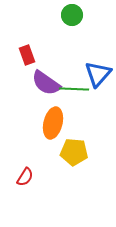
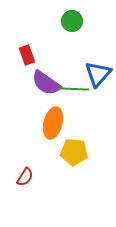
green circle: moved 6 px down
